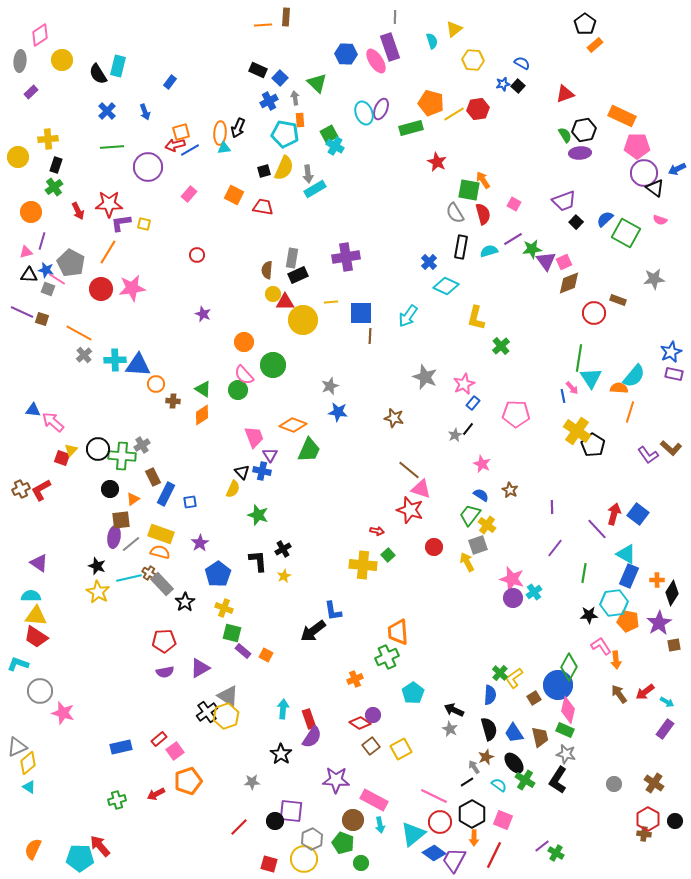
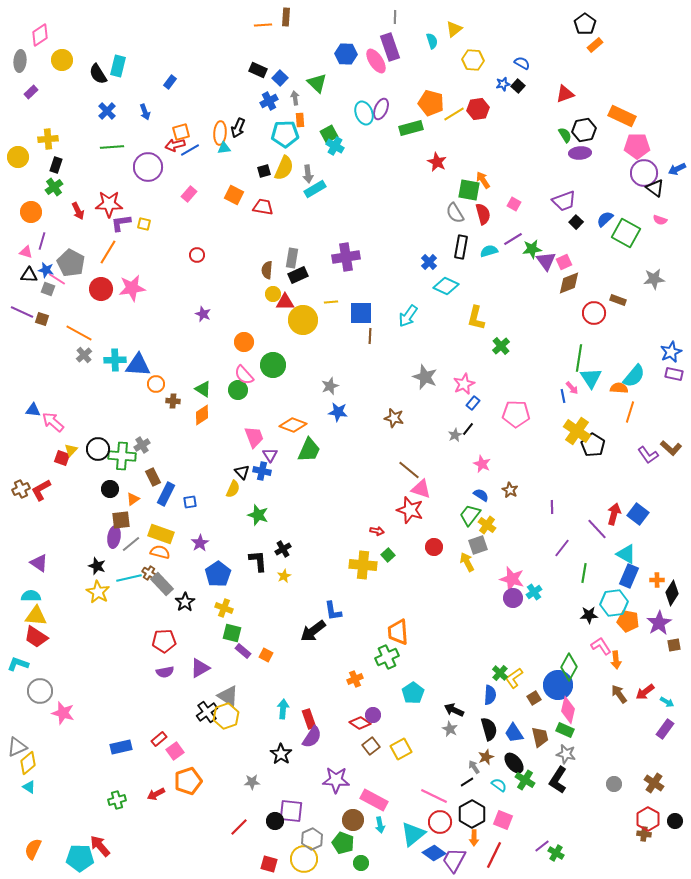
cyan pentagon at (285, 134): rotated 12 degrees counterclockwise
pink triangle at (26, 252): rotated 32 degrees clockwise
purple line at (555, 548): moved 7 px right
